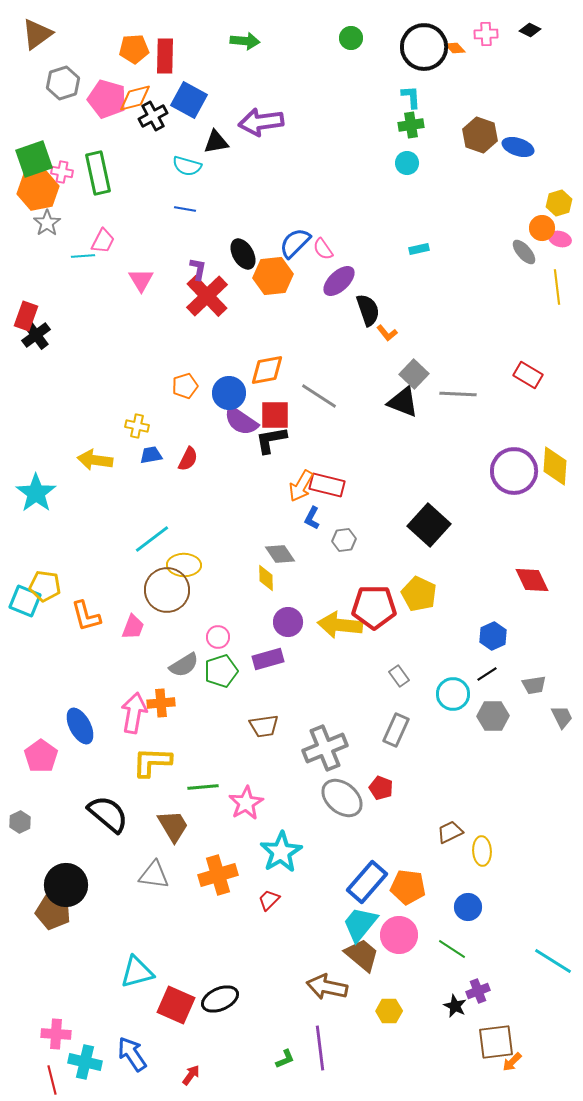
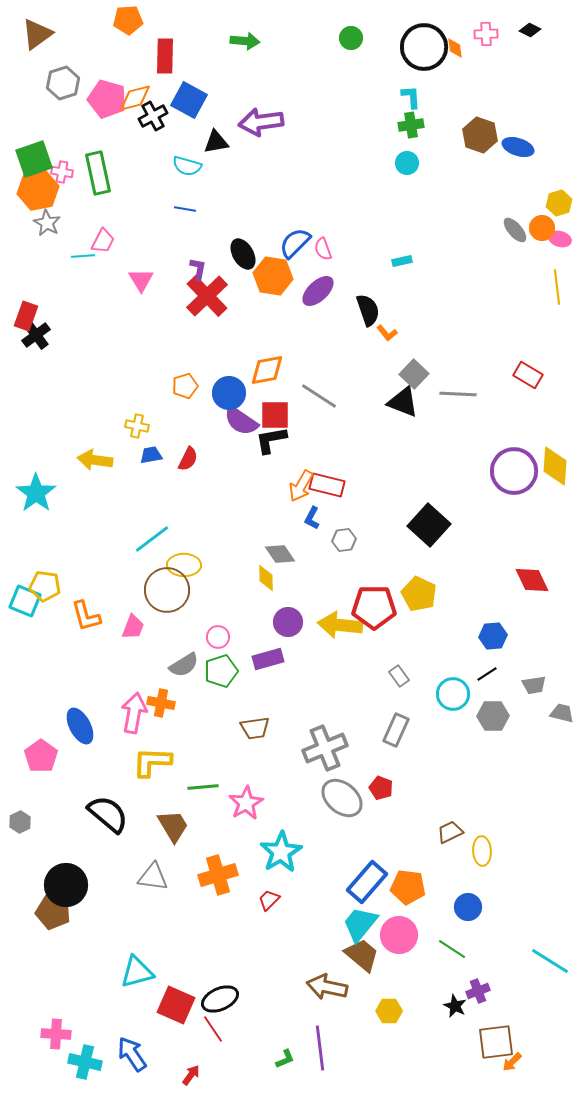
orange diamond at (455, 48): rotated 35 degrees clockwise
orange pentagon at (134, 49): moved 6 px left, 29 px up
gray star at (47, 223): rotated 8 degrees counterclockwise
pink semicircle at (323, 249): rotated 15 degrees clockwise
cyan rectangle at (419, 249): moved 17 px left, 12 px down
gray ellipse at (524, 252): moved 9 px left, 22 px up
orange hexagon at (273, 276): rotated 15 degrees clockwise
purple ellipse at (339, 281): moved 21 px left, 10 px down
blue hexagon at (493, 636): rotated 20 degrees clockwise
orange cross at (161, 703): rotated 16 degrees clockwise
gray trapezoid at (562, 717): moved 4 px up; rotated 50 degrees counterclockwise
brown trapezoid at (264, 726): moved 9 px left, 2 px down
gray triangle at (154, 875): moved 1 px left, 2 px down
cyan line at (553, 961): moved 3 px left
red line at (52, 1080): moved 161 px right, 51 px up; rotated 20 degrees counterclockwise
